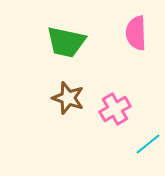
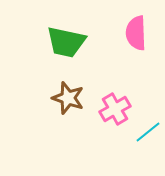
cyan line: moved 12 px up
